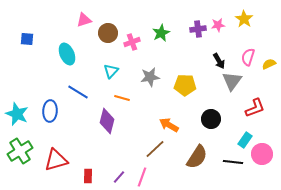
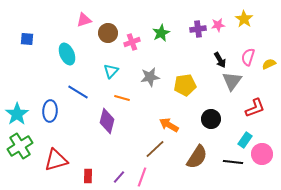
black arrow: moved 1 px right, 1 px up
yellow pentagon: rotated 10 degrees counterclockwise
cyan star: rotated 15 degrees clockwise
green cross: moved 5 px up
